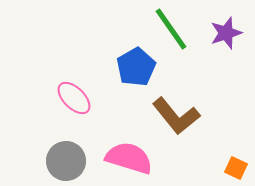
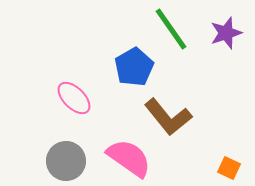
blue pentagon: moved 2 px left
brown L-shape: moved 8 px left, 1 px down
pink semicircle: rotated 18 degrees clockwise
orange square: moved 7 px left
